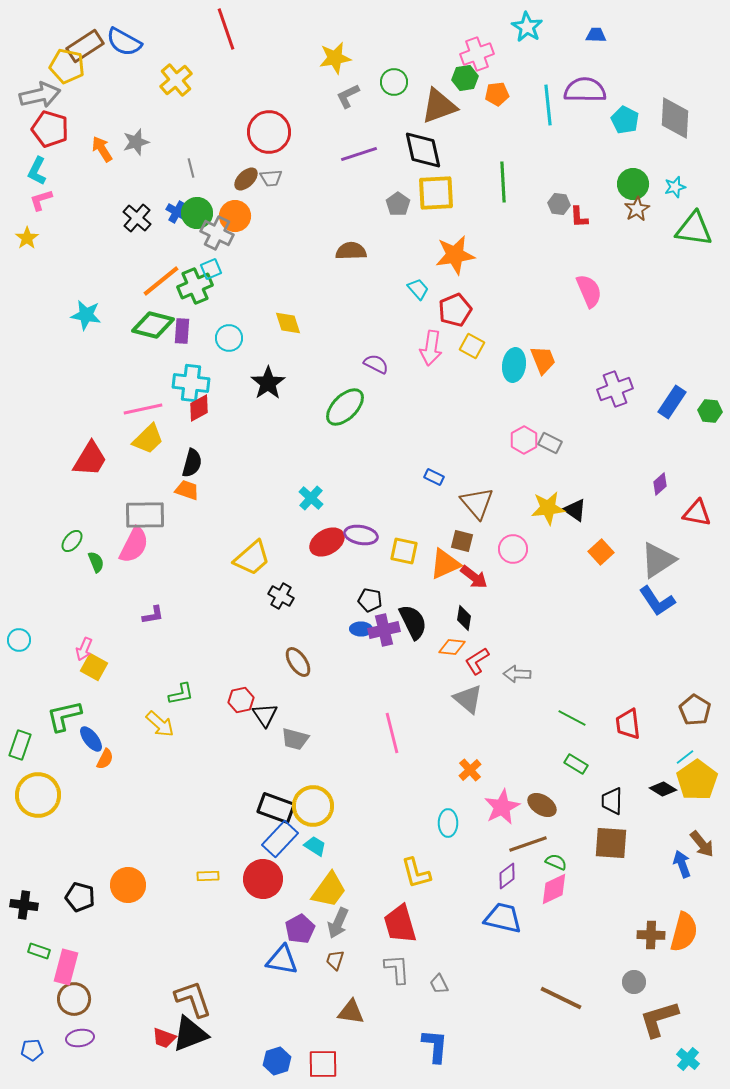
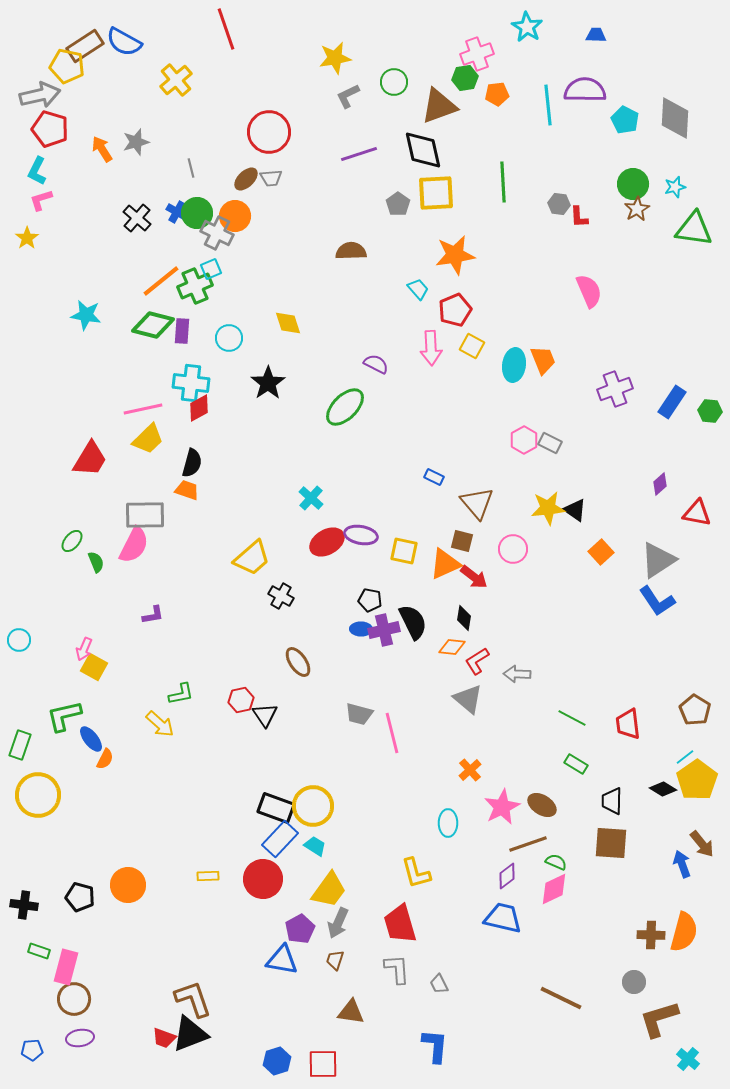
pink arrow at (431, 348): rotated 12 degrees counterclockwise
gray trapezoid at (295, 739): moved 64 px right, 25 px up
